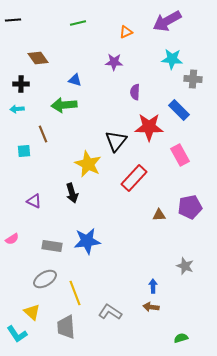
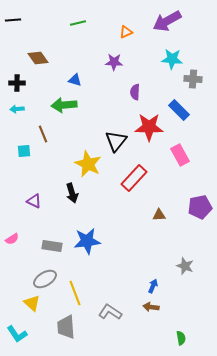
black cross: moved 4 px left, 1 px up
purple pentagon: moved 10 px right
blue arrow: rotated 24 degrees clockwise
yellow triangle: moved 9 px up
green semicircle: rotated 96 degrees clockwise
